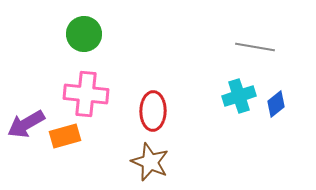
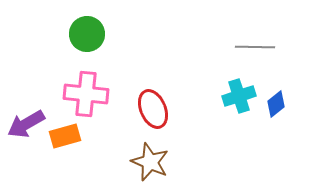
green circle: moved 3 px right
gray line: rotated 9 degrees counterclockwise
red ellipse: moved 2 px up; rotated 24 degrees counterclockwise
